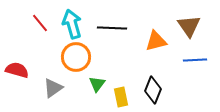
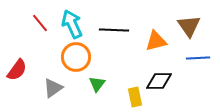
cyan arrow: rotated 8 degrees counterclockwise
black line: moved 2 px right, 2 px down
blue line: moved 3 px right, 2 px up
red semicircle: rotated 110 degrees clockwise
black diamond: moved 6 px right, 9 px up; rotated 68 degrees clockwise
yellow rectangle: moved 14 px right
